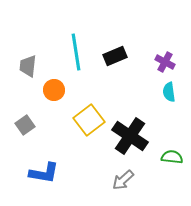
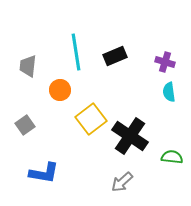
purple cross: rotated 12 degrees counterclockwise
orange circle: moved 6 px right
yellow square: moved 2 px right, 1 px up
gray arrow: moved 1 px left, 2 px down
